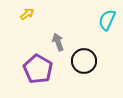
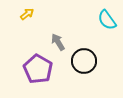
cyan semicircle: rotated 60 degrees counterclockwise
gray arrow: rotated 12 degrees counterclockwise
